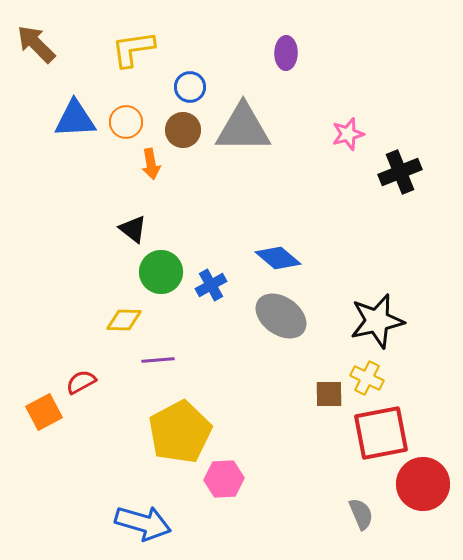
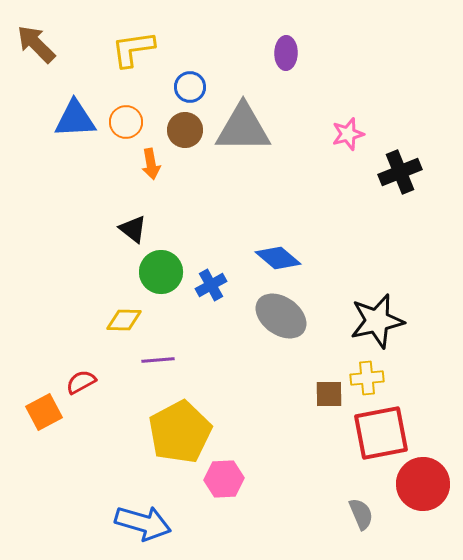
brown circle: moved 2 px right
yellow cross: rotated 32 degrees counterclockwise
